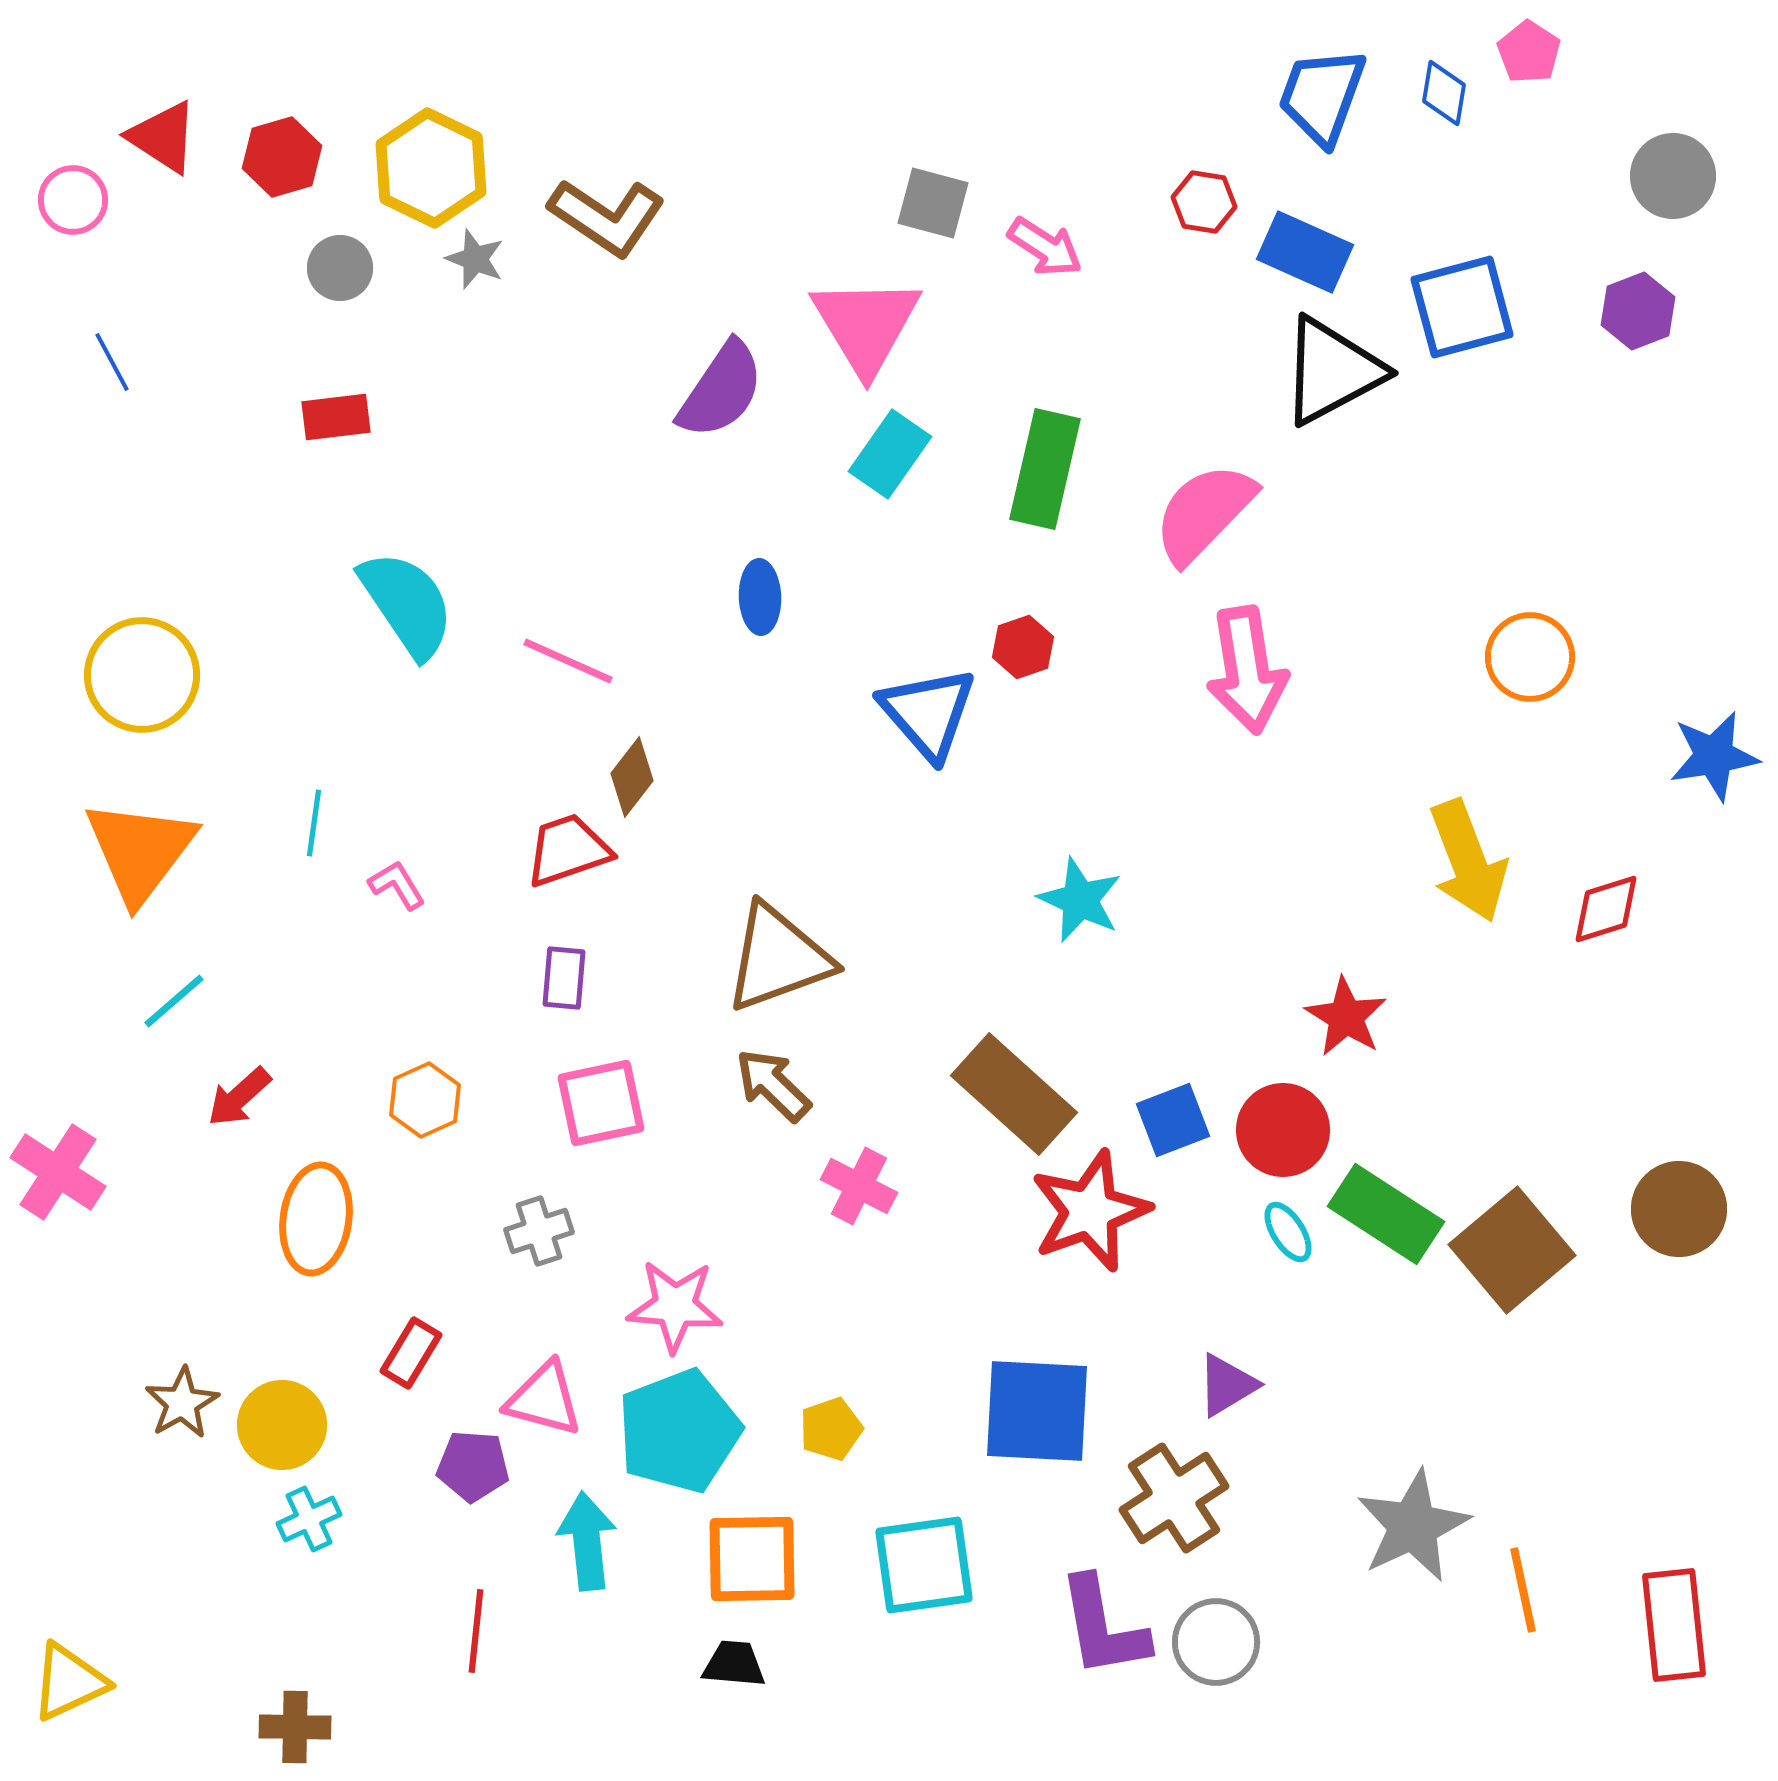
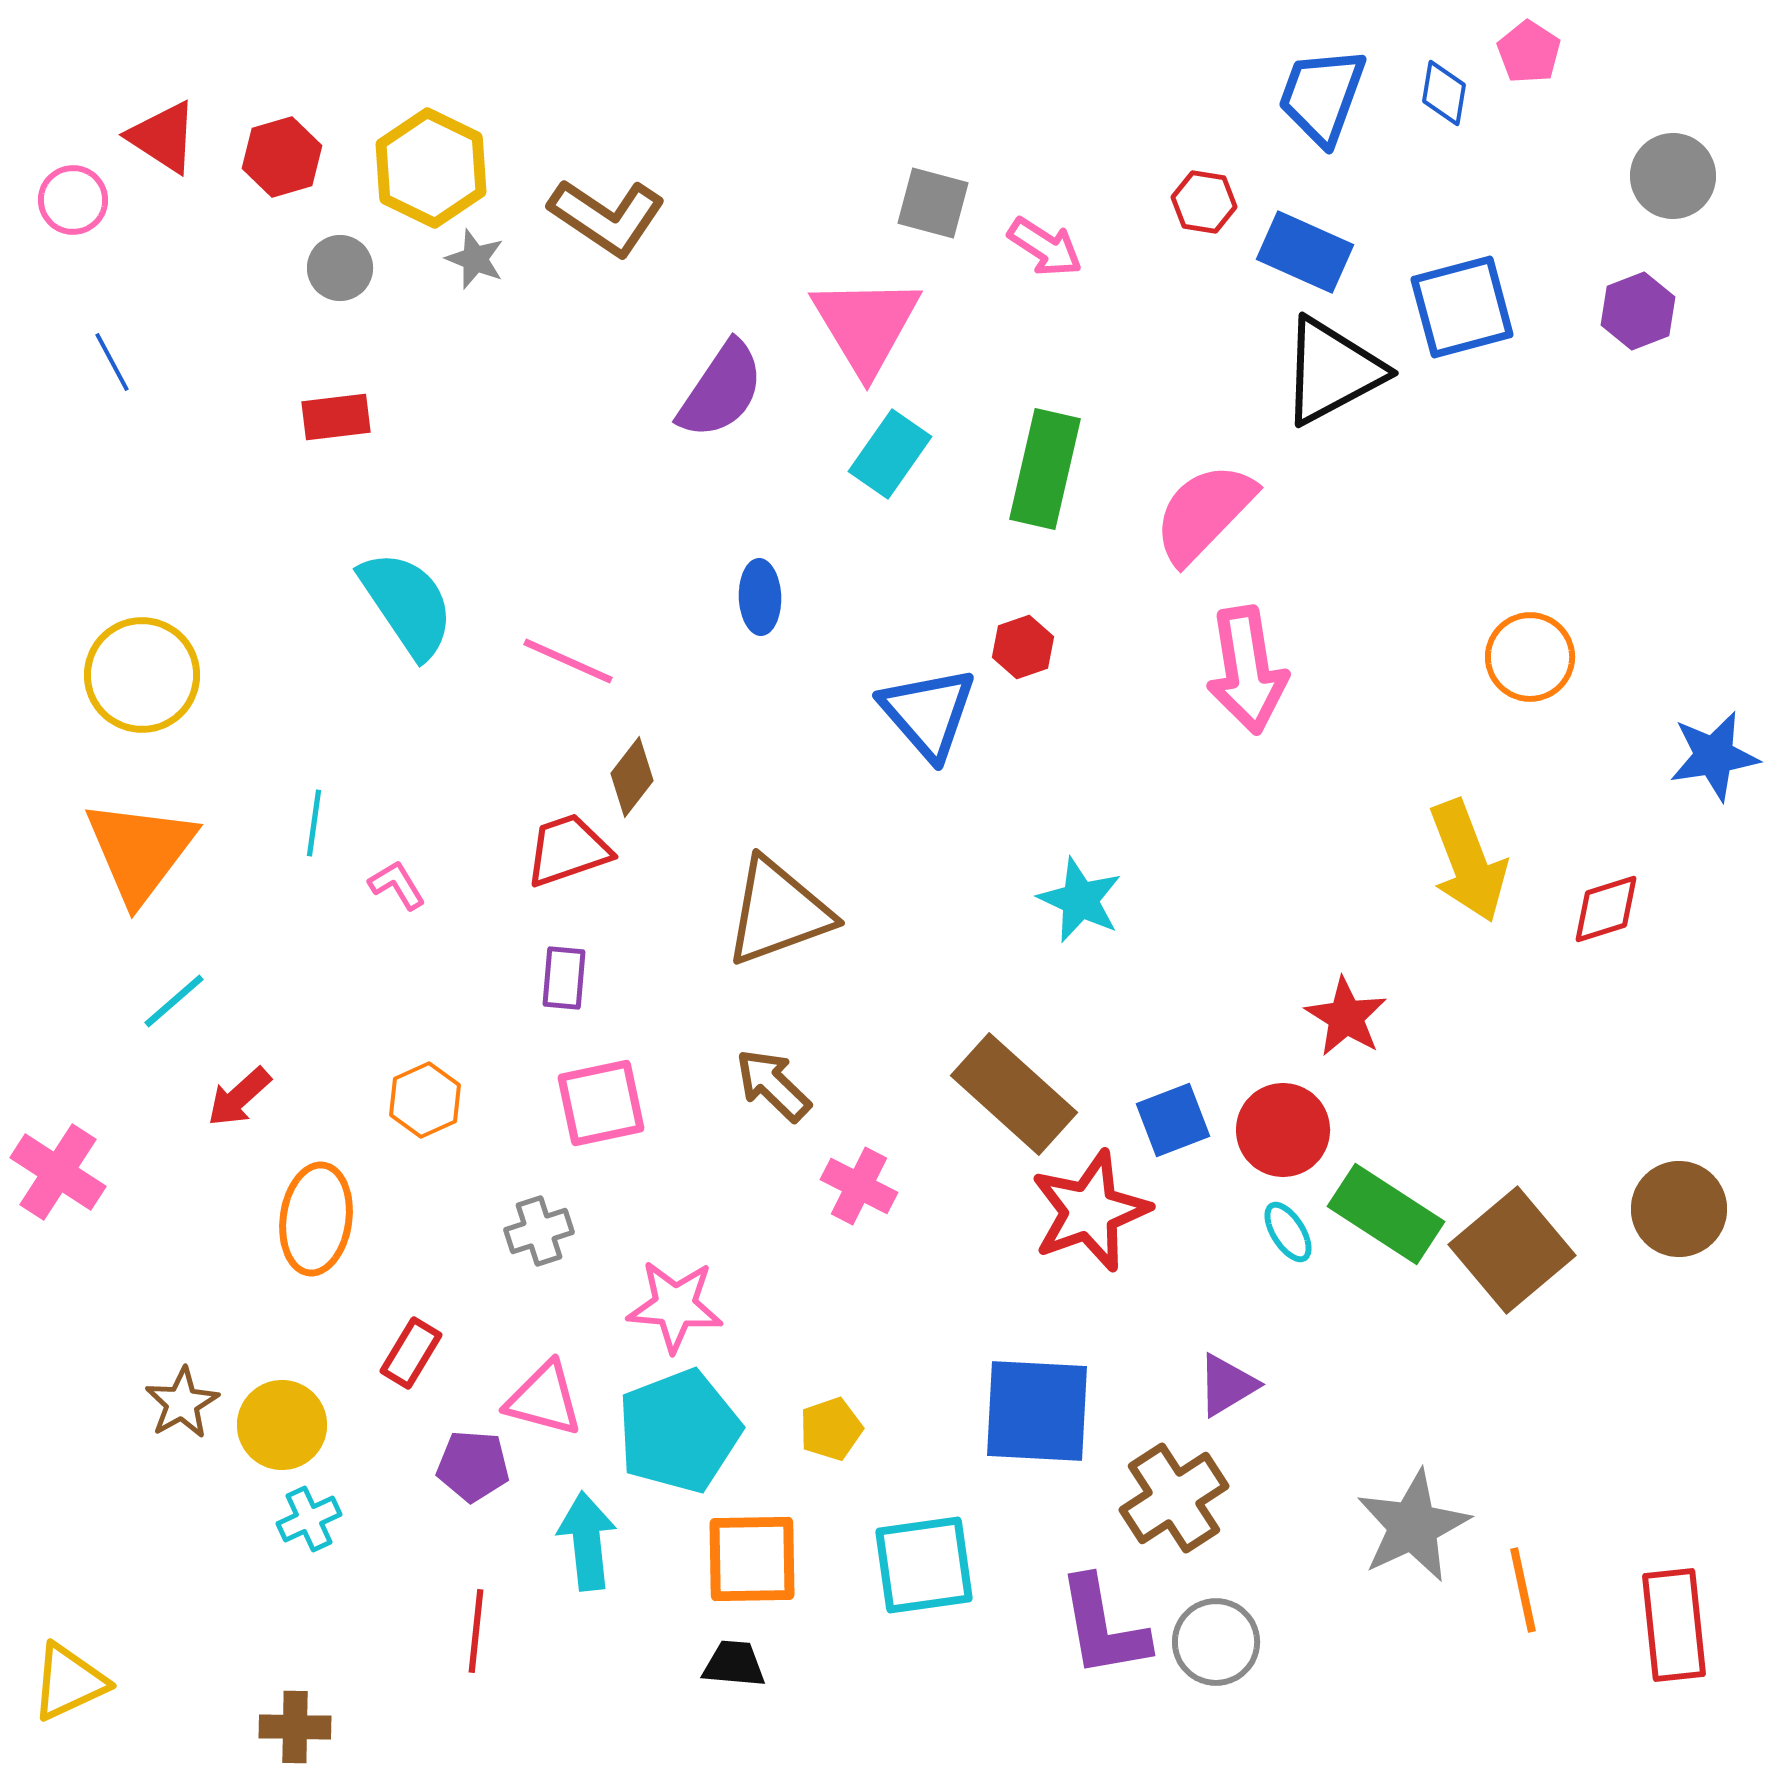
brown triangle at (778, 958): moved 46 px up
